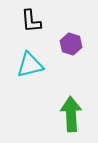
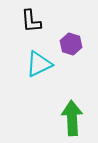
cyan triangle: moved 9 px right, 1 px up; rotated 12 degrees counterclockwise
green arrow: moved 1 px right, 4 px down
